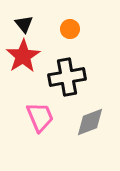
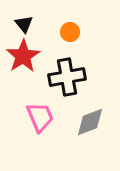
orange circle: moved 3 px down
